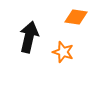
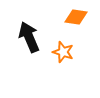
black arrow: rotated 36 degrees counterclockwise
